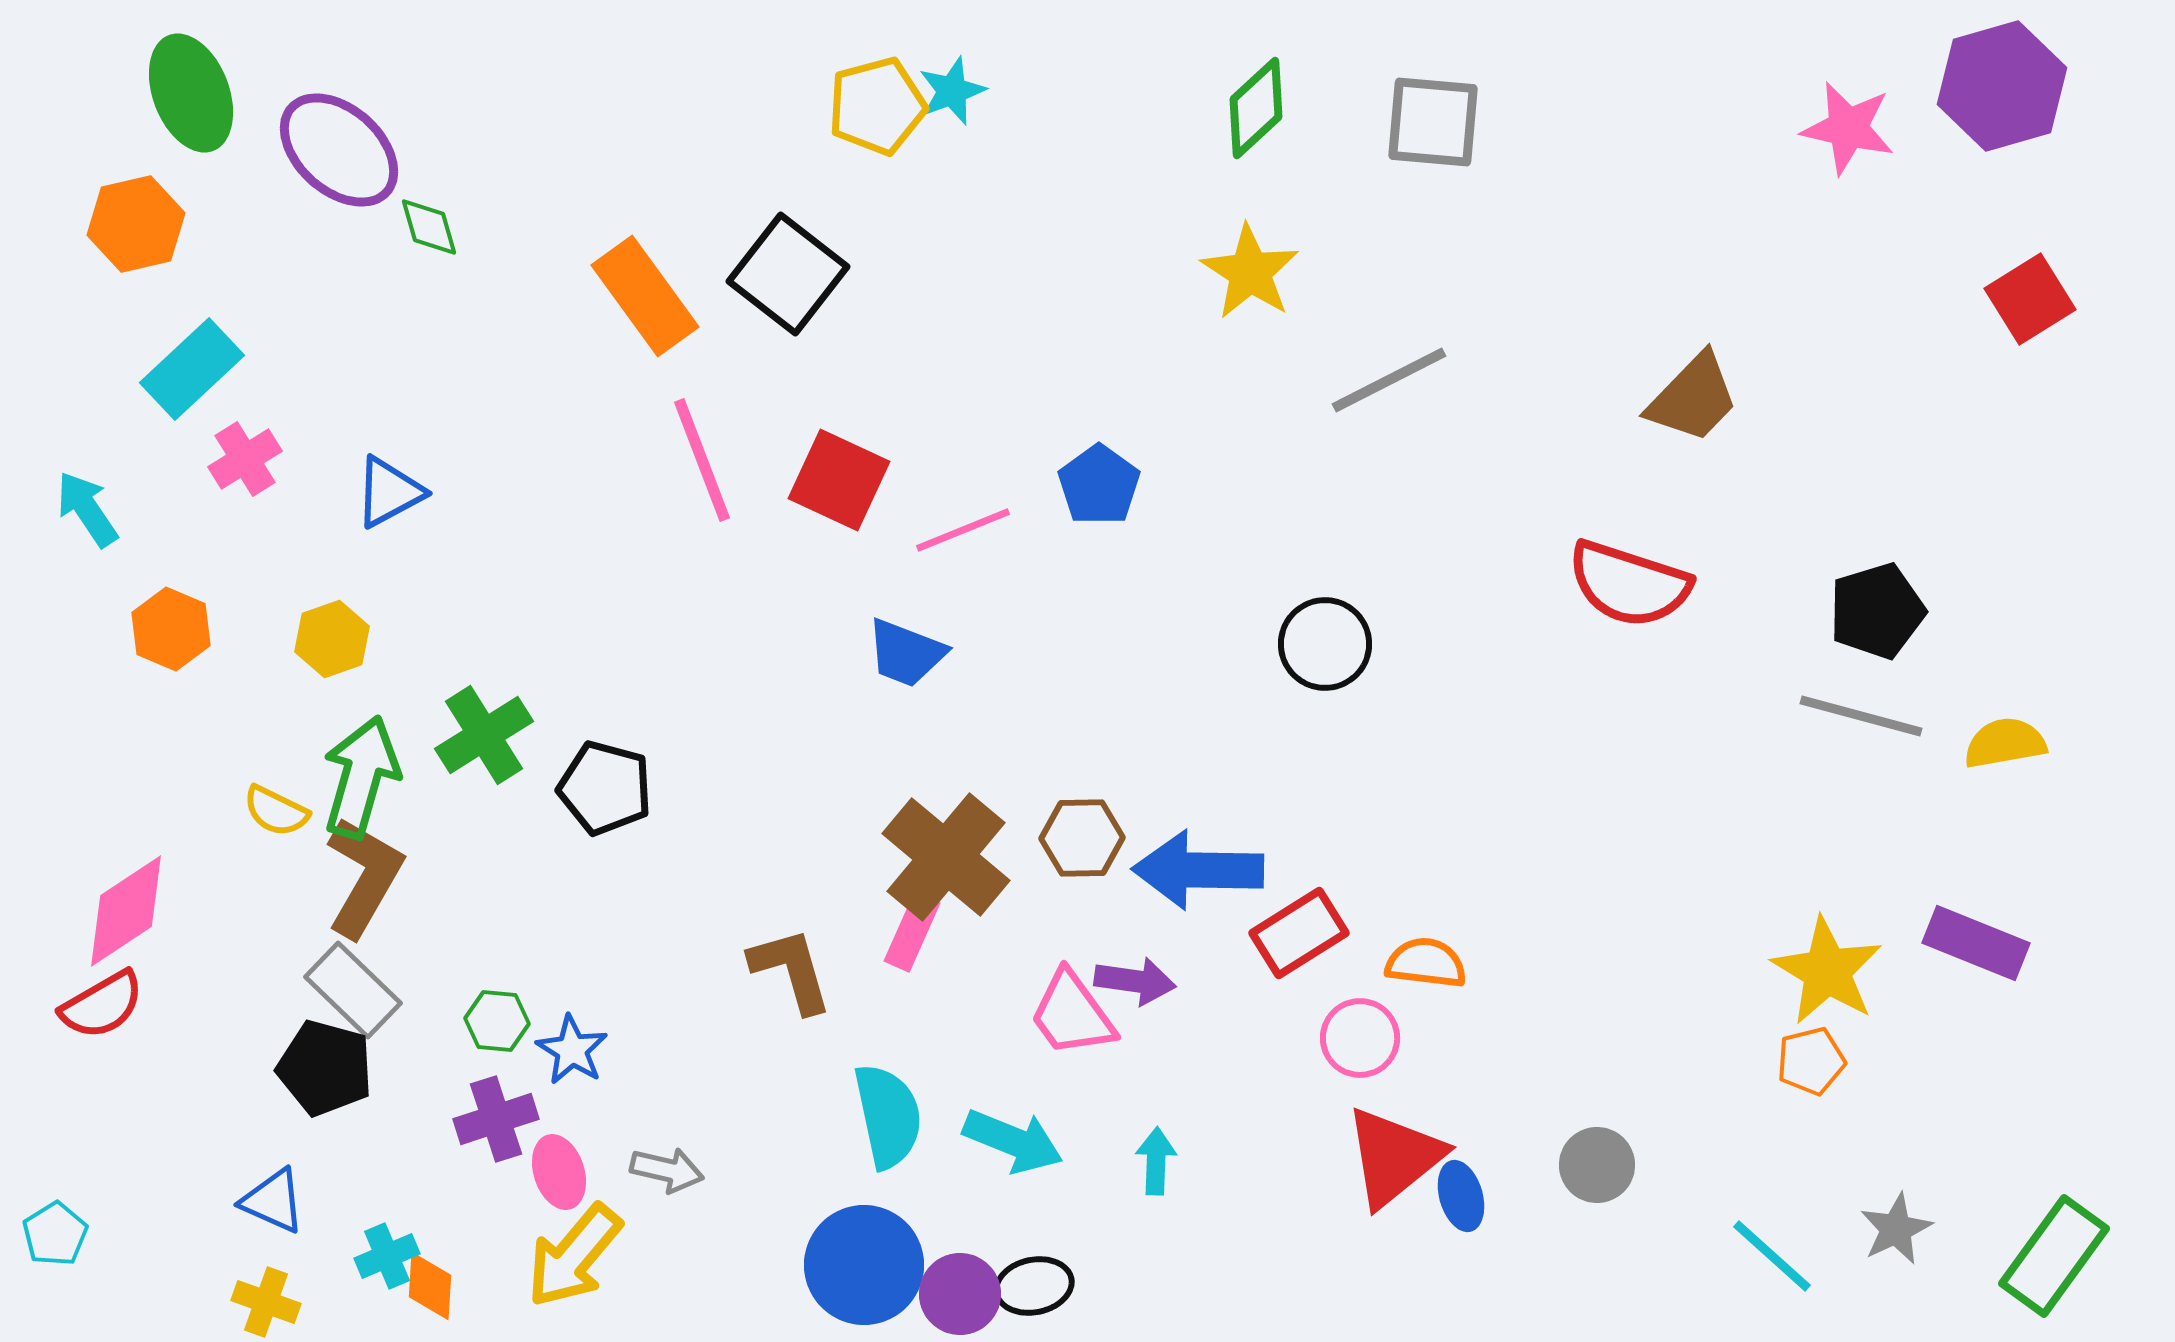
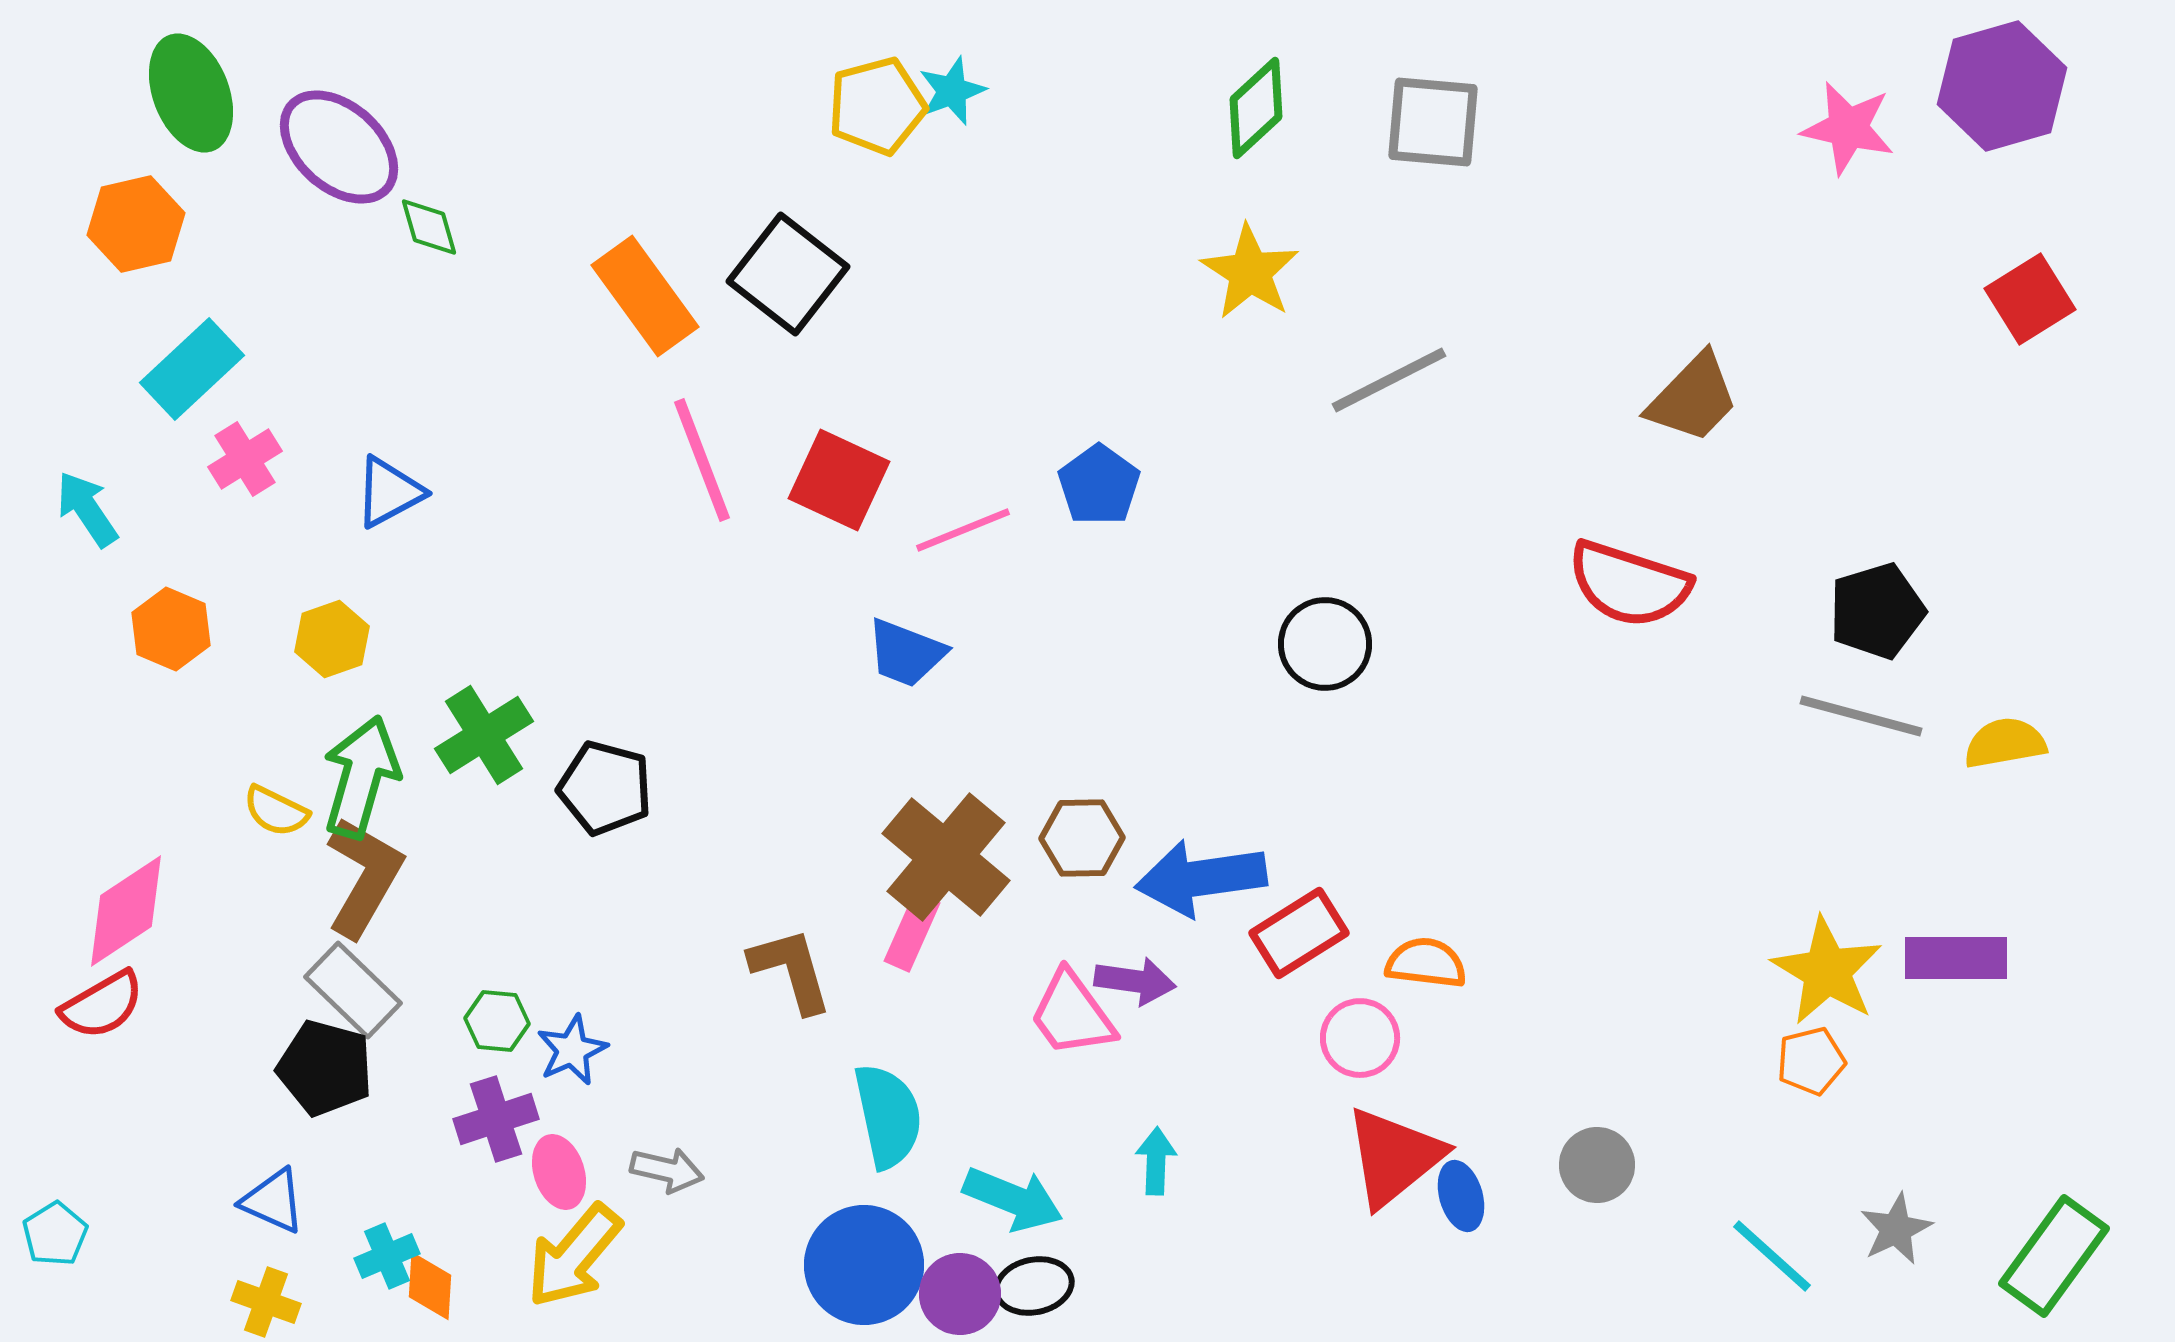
purple ellipse at (339, 150): moved 3 px up
blue arrow at (1198, 870): moved 3 px right, 8 px down; rotated 9 degrees counterclockwise
purple rectangle at (1976, 943): moved 20 px left, 15 px down; rotated 22 degrees counterclockwise
blue star at (572, 1050): rotated 16 degrees clockwise
cyan arrow at (1013, 1141): moved 58 px down
